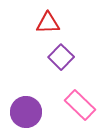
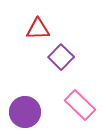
red triangle: moved 10 px left, 6 px down
purple circle: moved 1 px left
